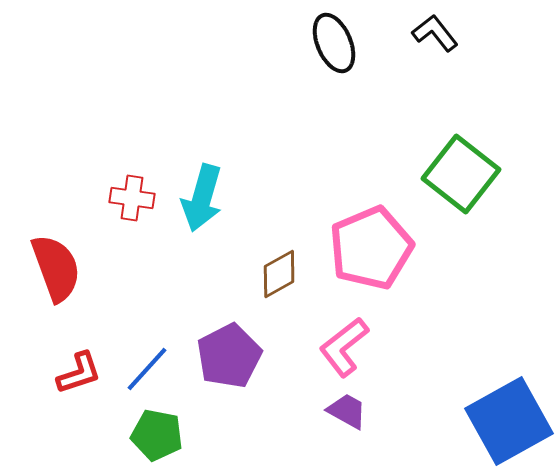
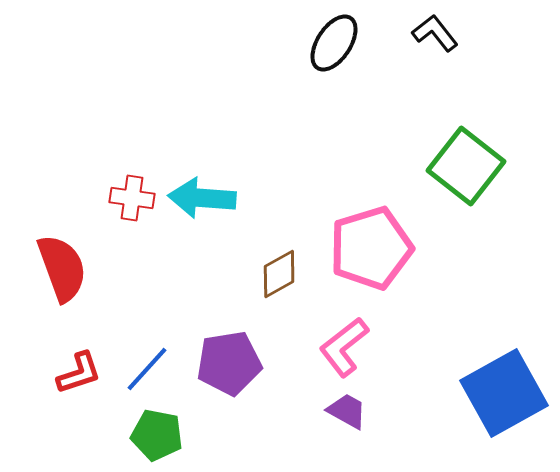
black ellipse: rotated 56 degrees clockwise
green square: moved 5 px right, 8 px up
cyan arrow: rotated 78 degrees clockwise
pink pentagon: rotated 6 degrees clockwise
red semicircle: moved 6 px right
purple pentagon: moved 7 px down; rotated 18 degrees clockwise
blue square: moved 5 px left, 28 px up
